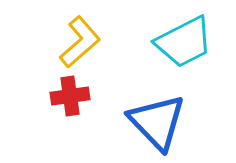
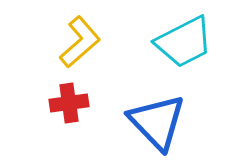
red cross: moved 1 px left, 7 px down
